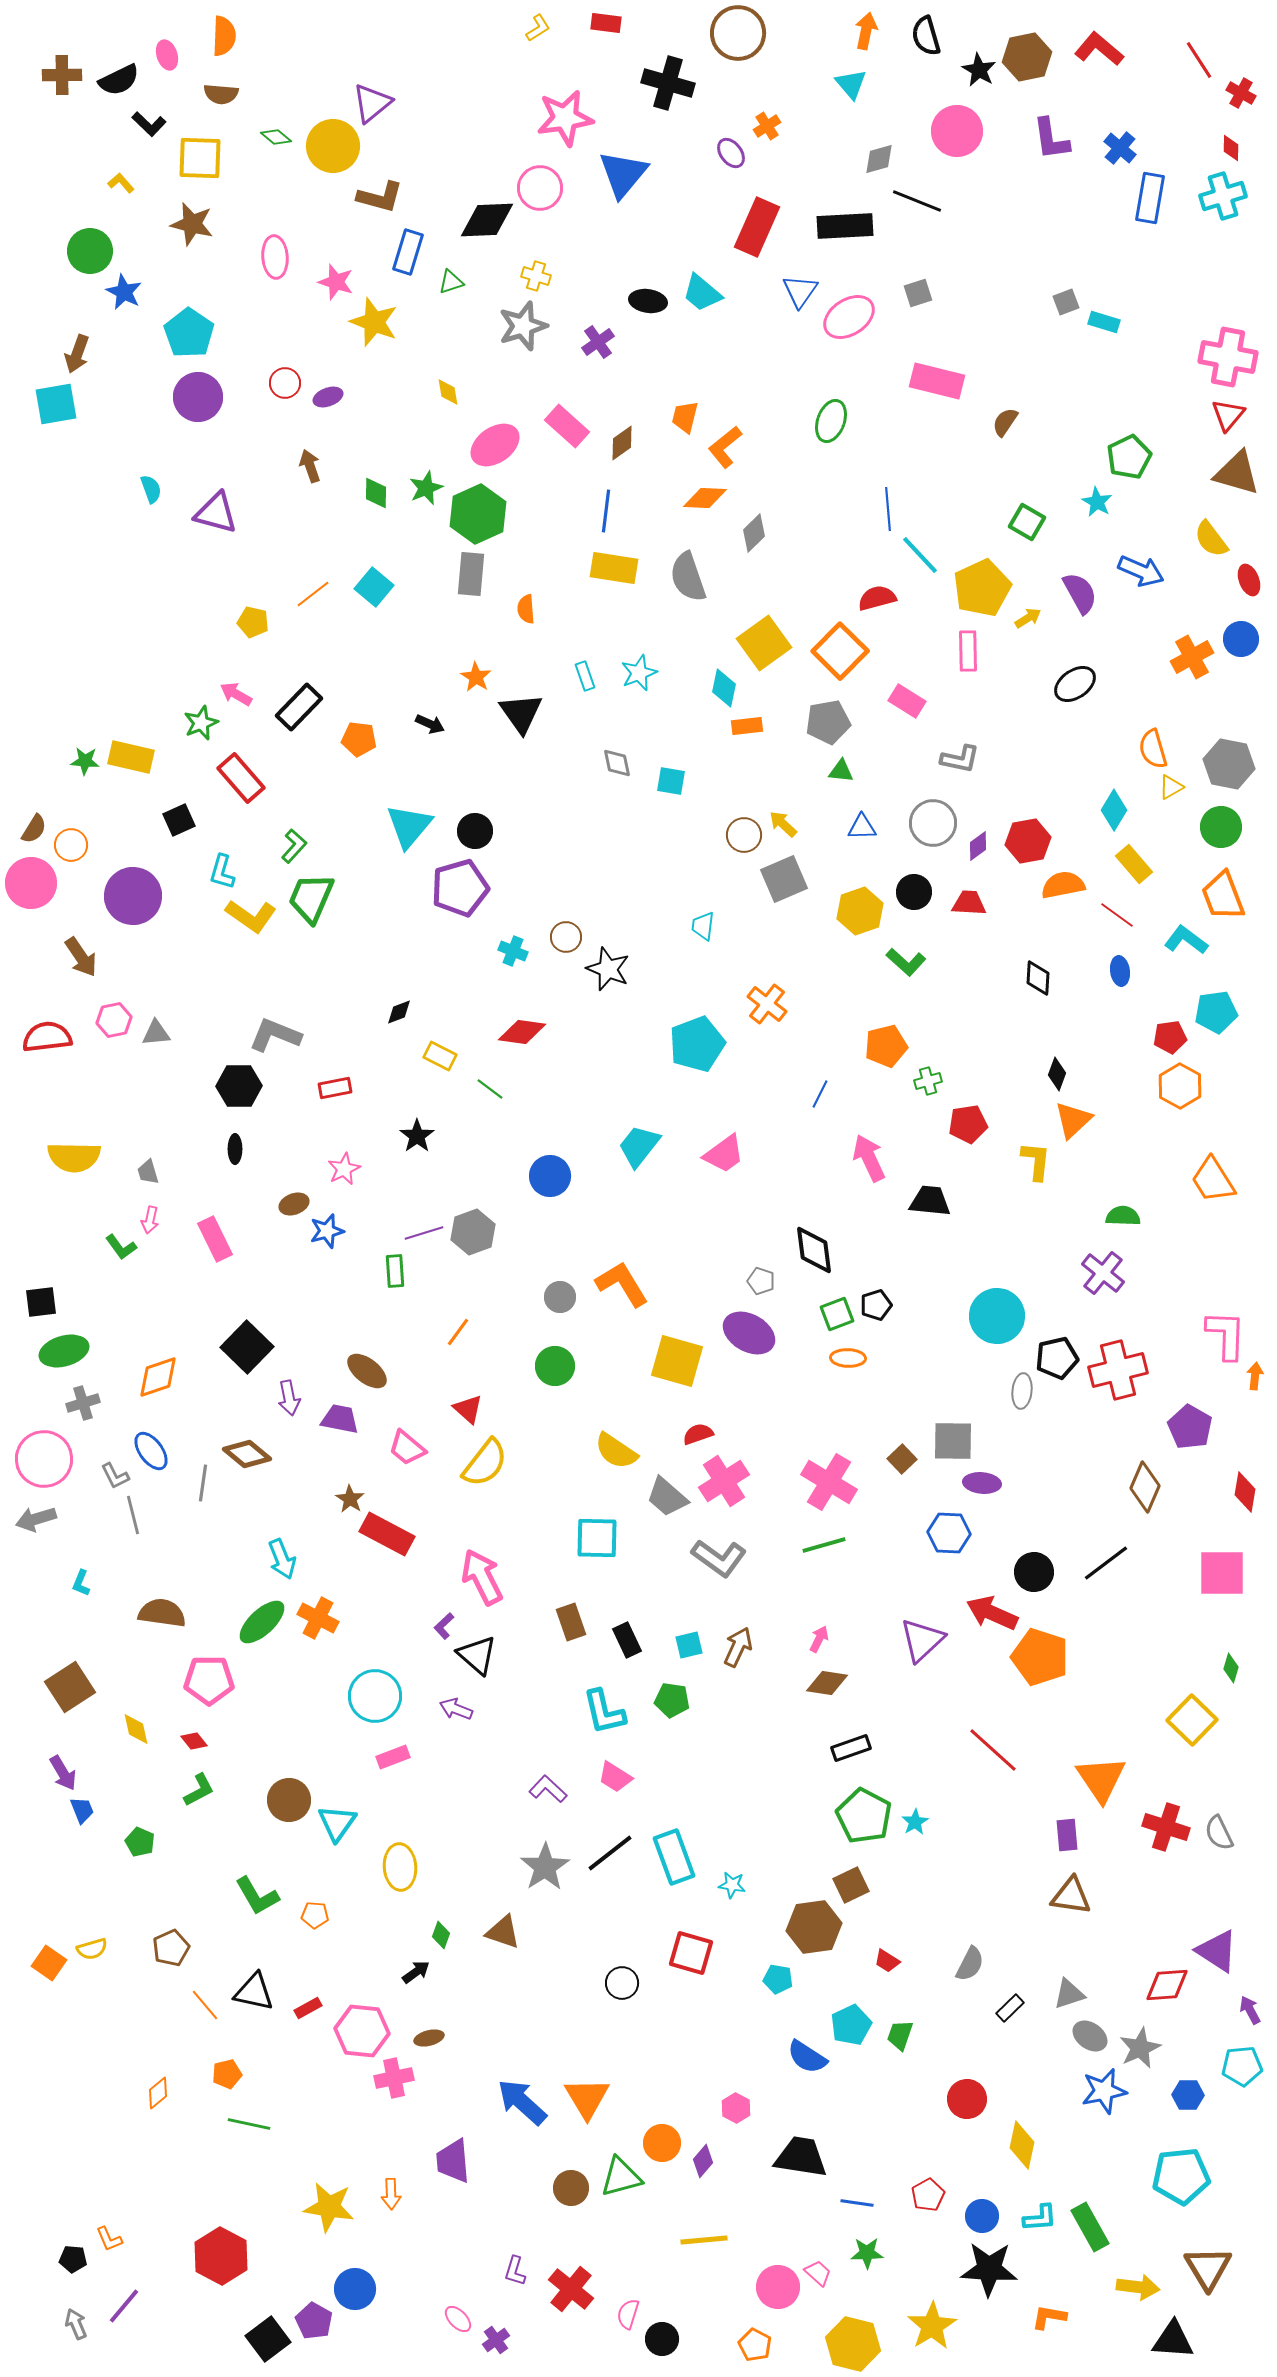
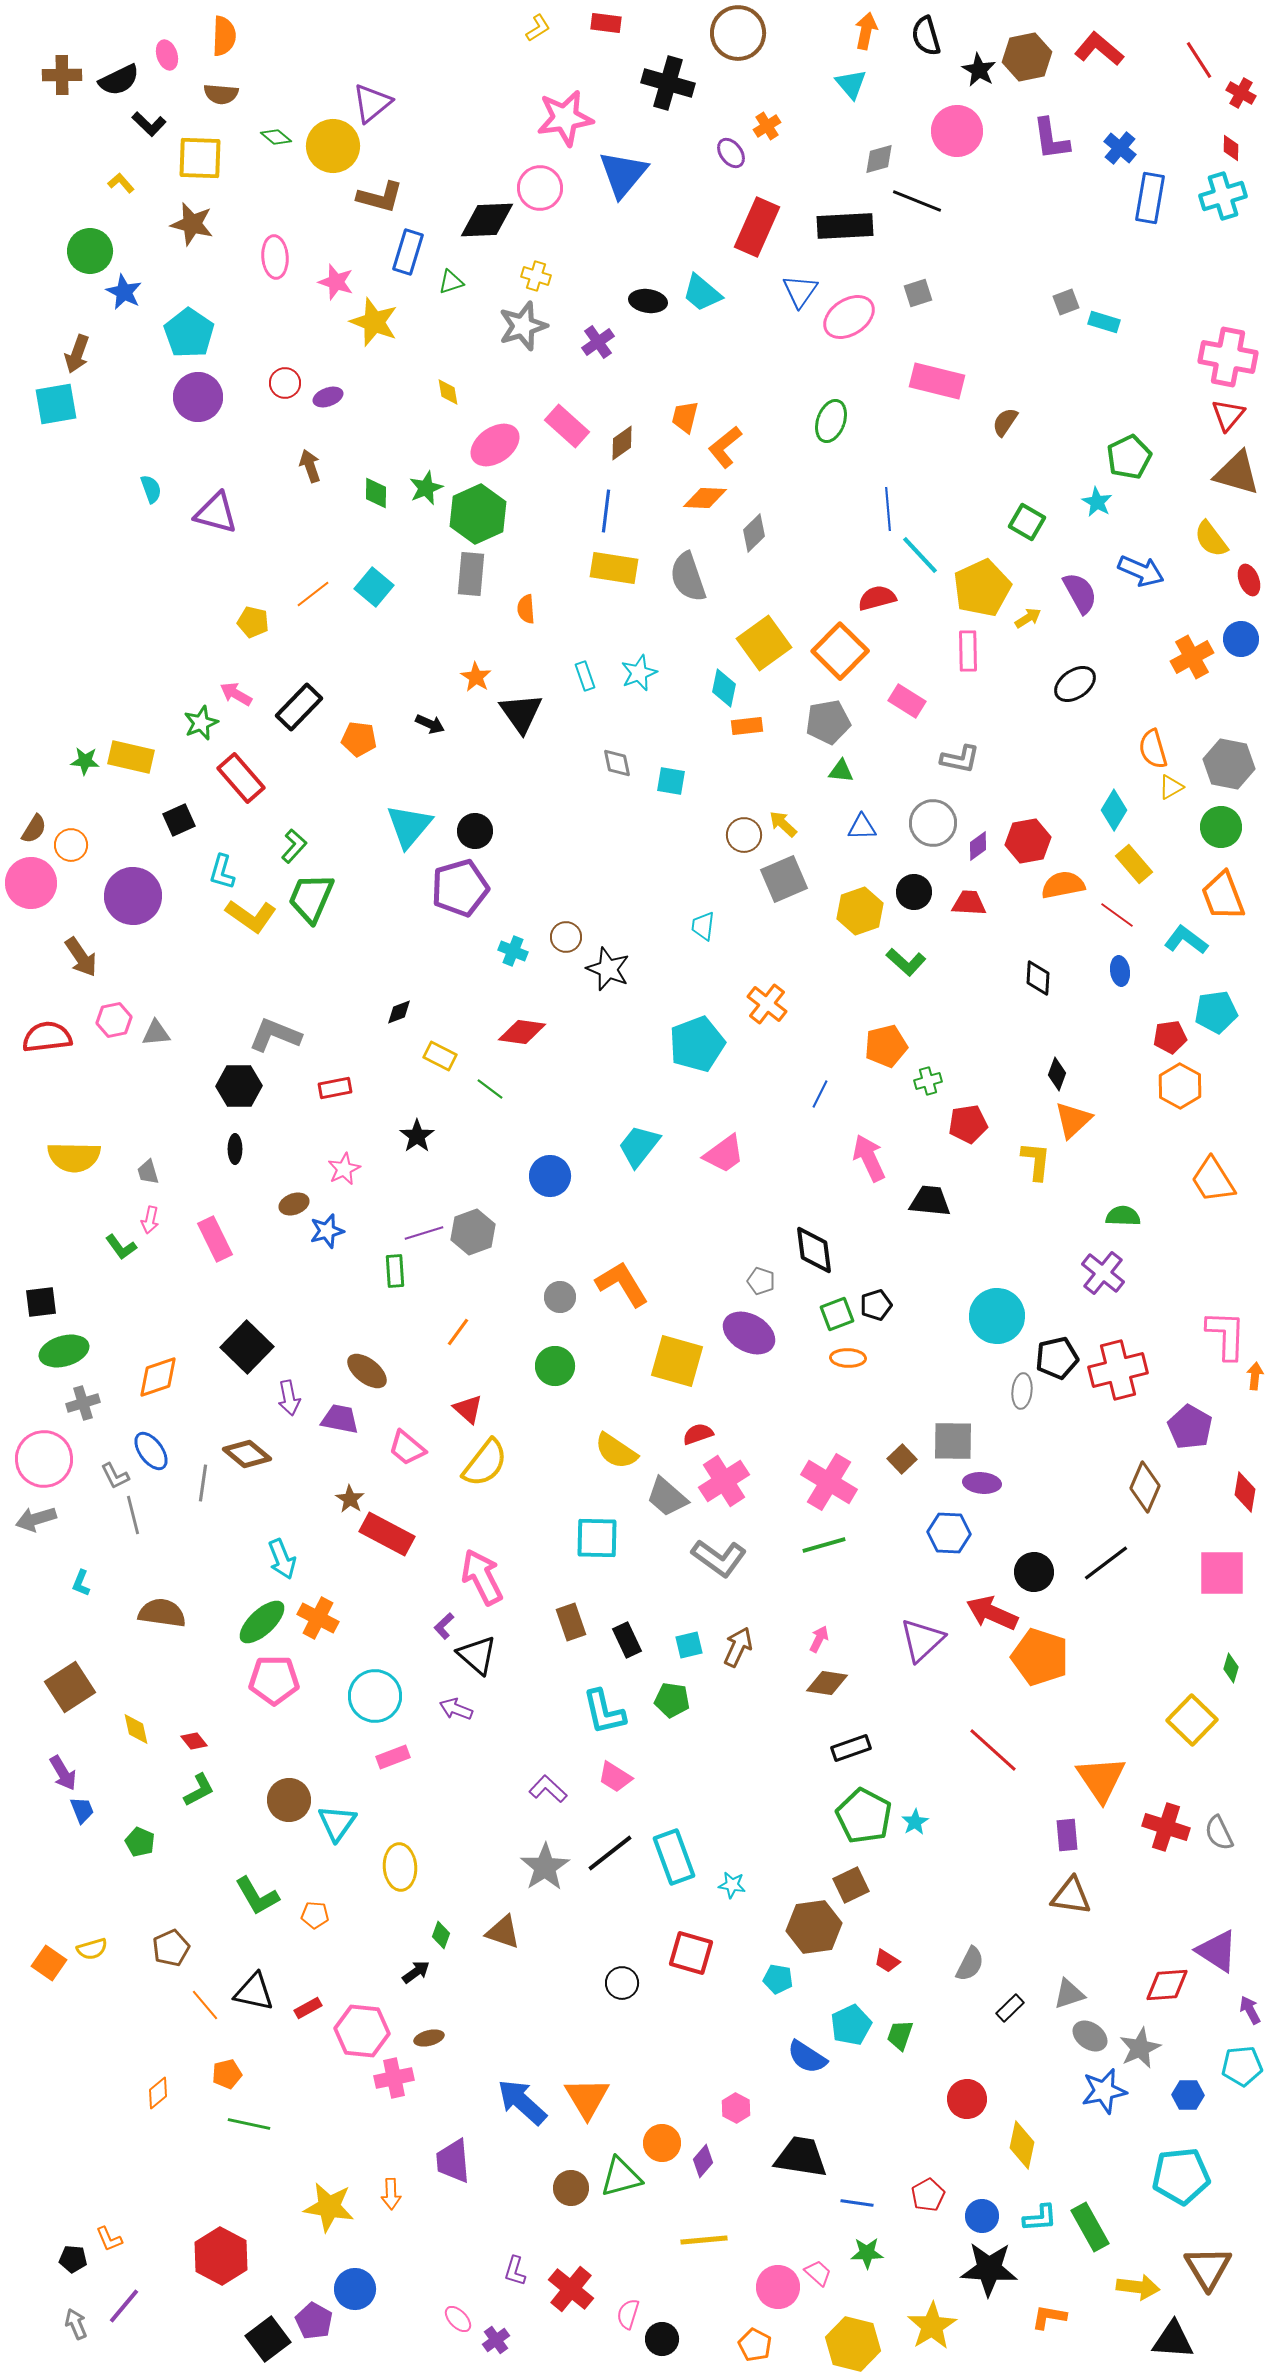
pink pentagon at (209, 1680): moved 65 px right
